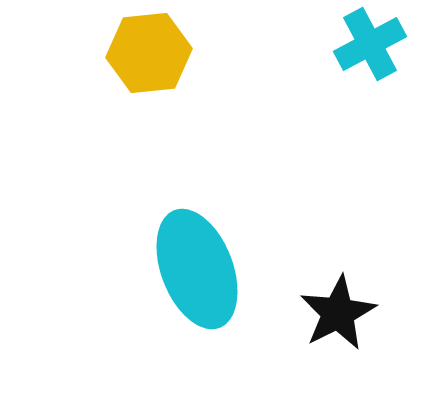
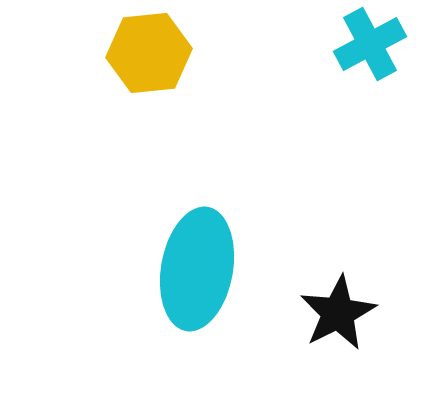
cyan ellipse: rotated 31 degrees clockwise
